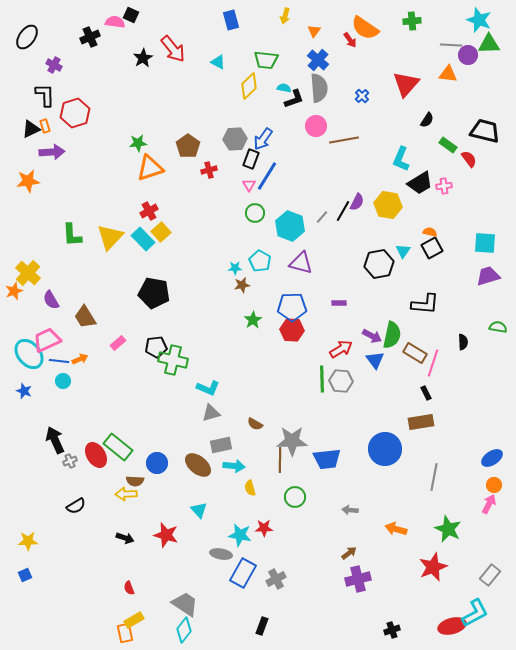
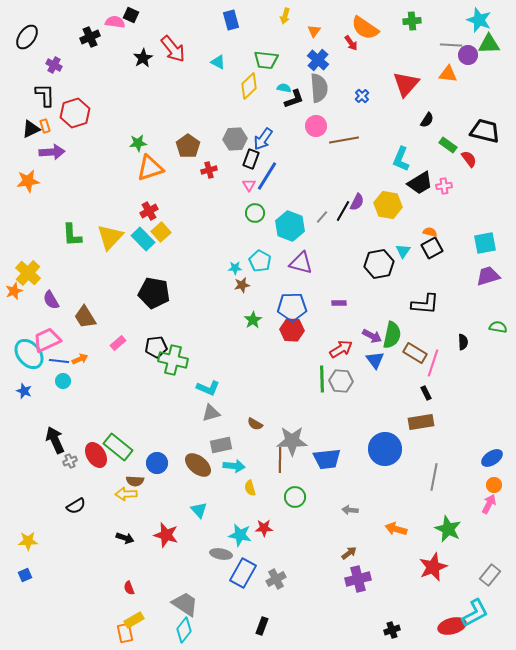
red arrow at (350, 40): moved 1 px right, 3 px down
cyan square at (485, 243): rotated 15 degrees counterclockwise
